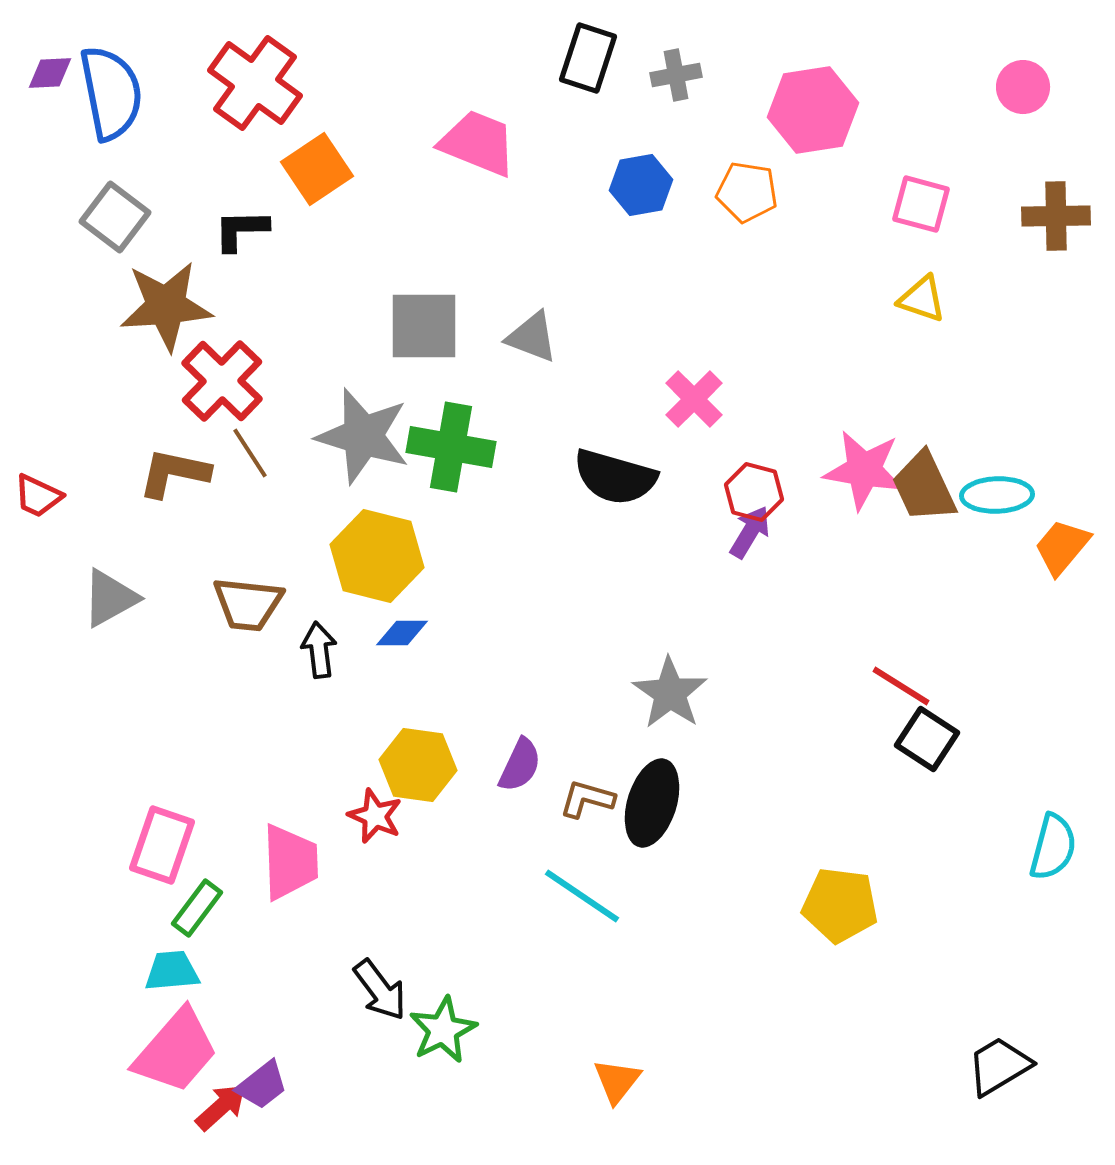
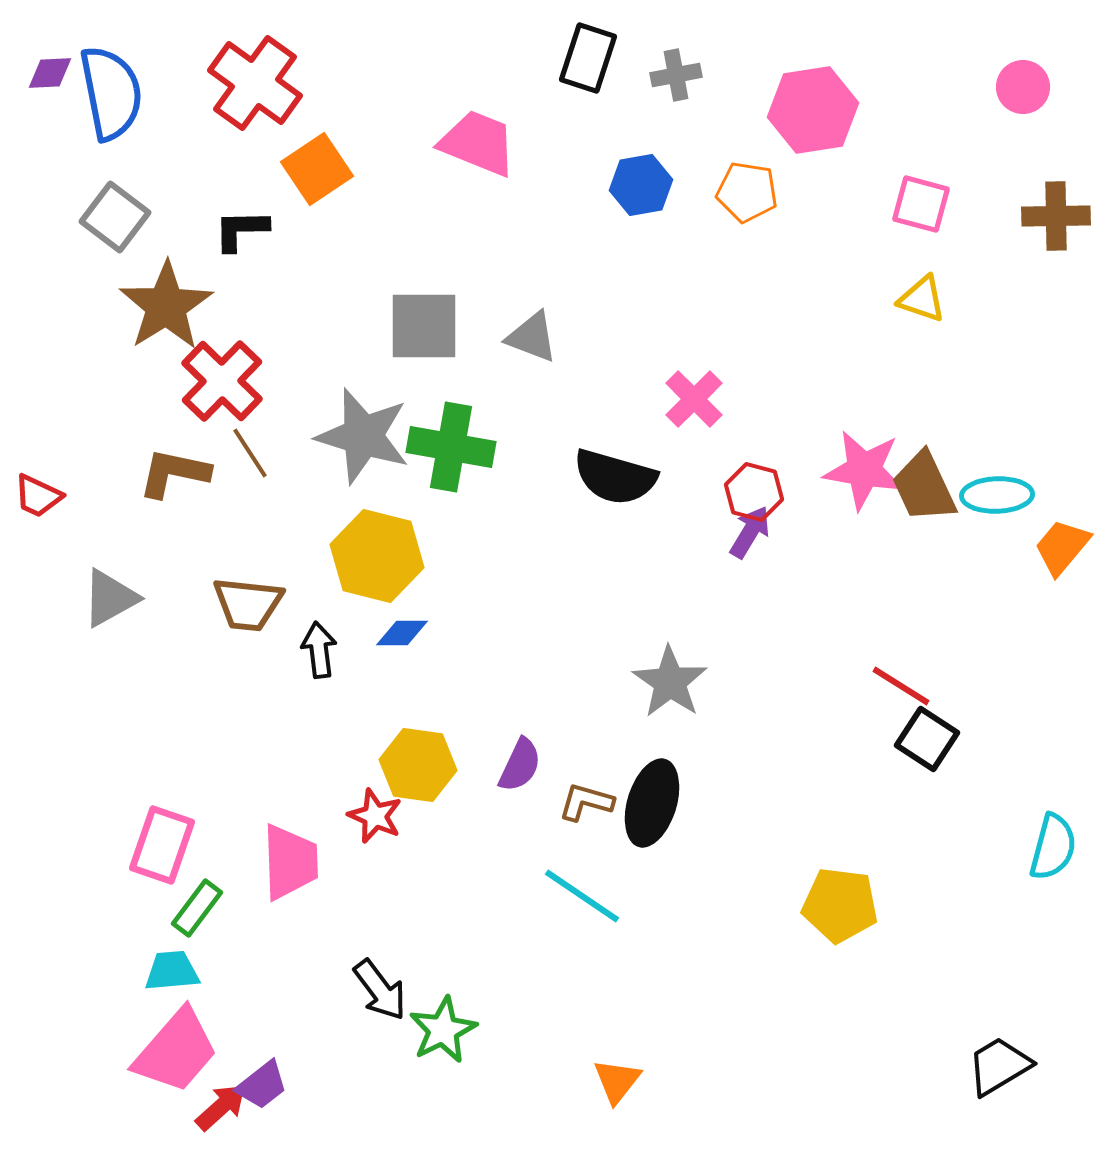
brown star at (166, 306): rotated 28 degrees counterclockwise
gray star at (670, 693): moved 11 px up
brown L-shape at (587, 799): moved 1 px left, 3 px down
